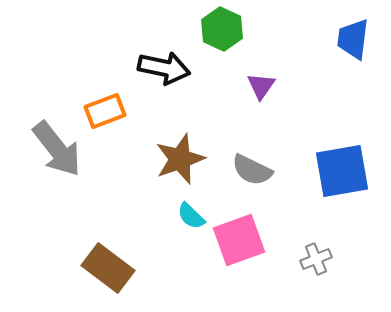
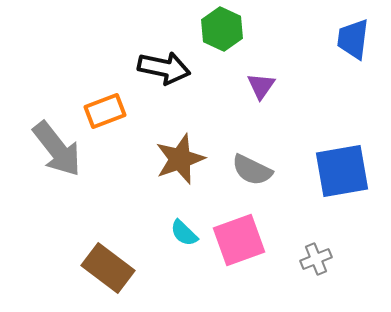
cyan semicircle: moved 7 px left, 17 px down
